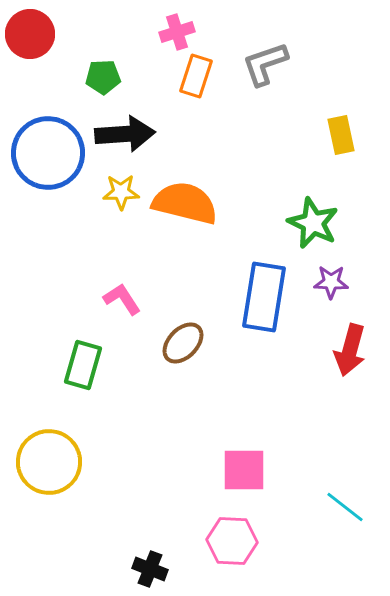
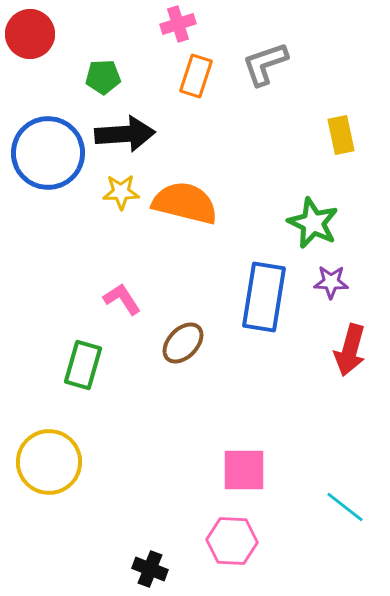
pink cross: moved 1 px right, 8 px up
